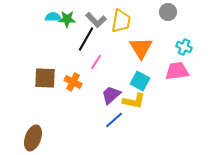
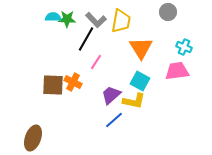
brown square: moved 8 px right, 7 px down
